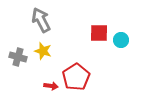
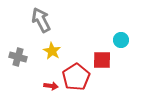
red square: moved 3 px right, 27 px down
yellow star: moved 9 px right; rotated 12 degrees clockwise
